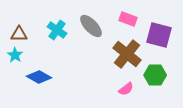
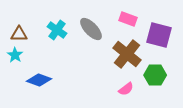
gray ellipse: moved 3 px down
blue diamond: moved 3 px down; rotated 10 degrees counterclockwise
